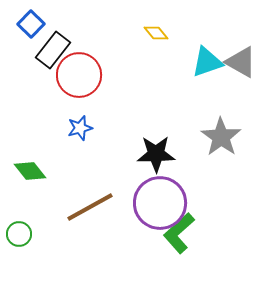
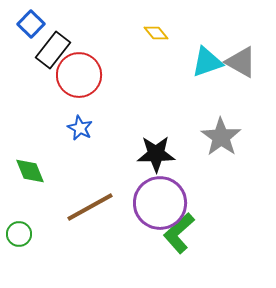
blue star: rotated 30 degrees counterclockwise
green diamond: rotated 16 degrees clockwise
